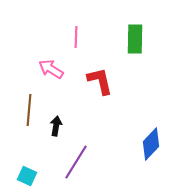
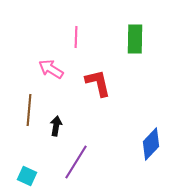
red L-shape: moved 2 px left, 2 px down
